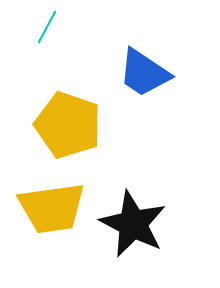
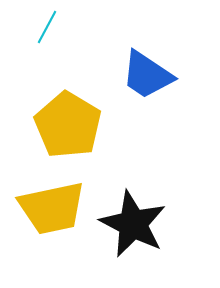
blue trapezoid: moved 3 px right, 2 px down
yellow pentagon: rotated 12 degrees clockwise
yellow trapezoid: rotated 4 degrees counterclockwise
